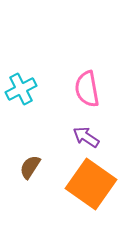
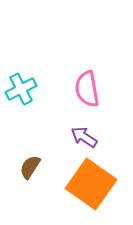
purple arrow: moved 2 px left
